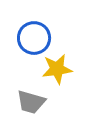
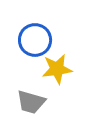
blue circle: moved 1 px right, 2 px down
